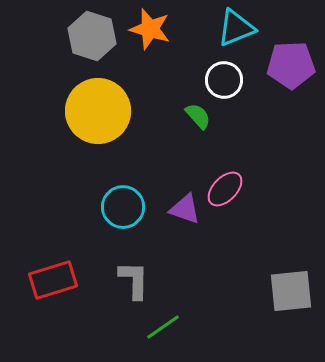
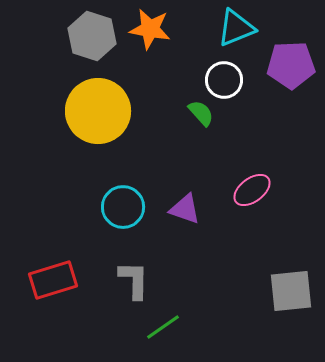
orange star: rotated 6 degrees counterclockwise
green semicircle: moved 3 px right, 3 px up
pink ellipse: moved 27 px right, 1 px down; rotated 9 degrees clockwise
